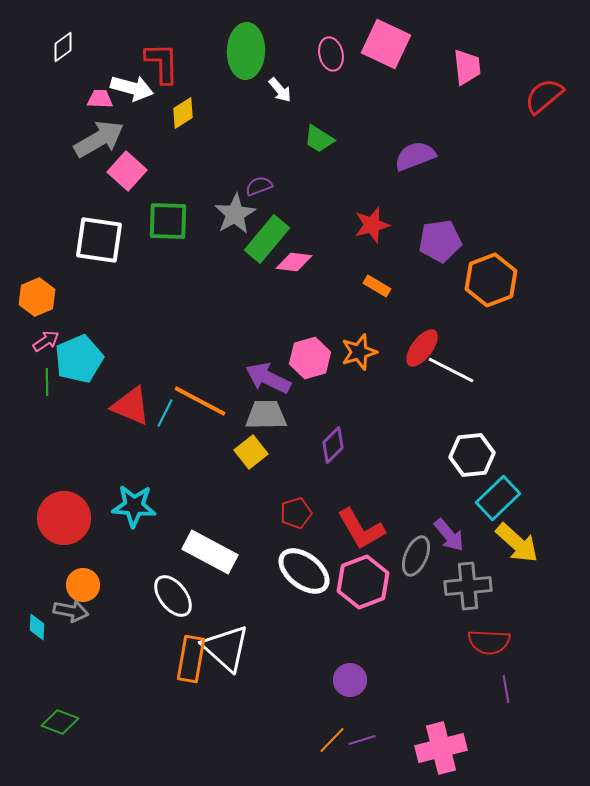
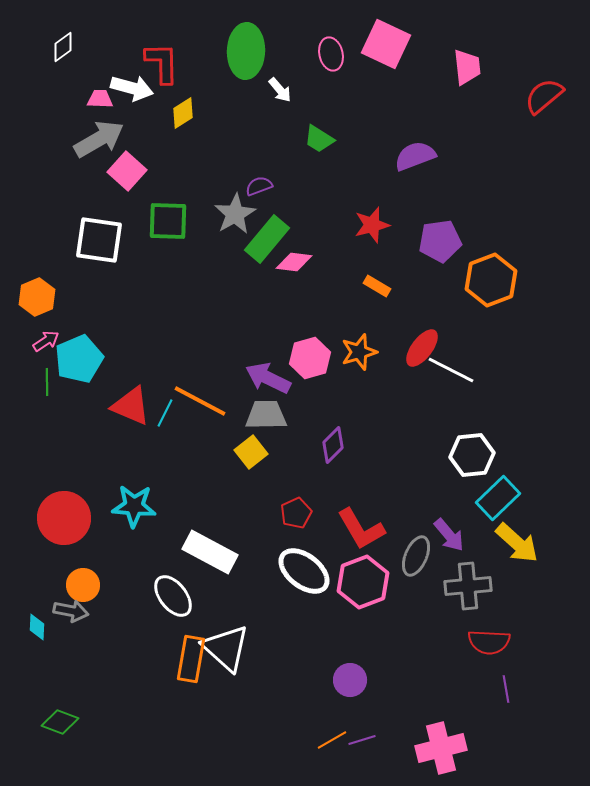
red pentagon at (296, 513): rotated 8 degrees counterclockwise
orange line at (332, 740): rotated 16 degrees clockwise
